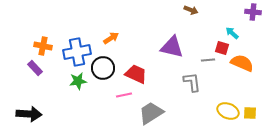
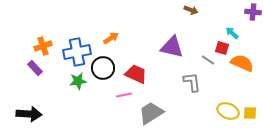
orange cross: rotated 30 degrees counterclockwise
gray line: rotated 40 degrees clockwise
